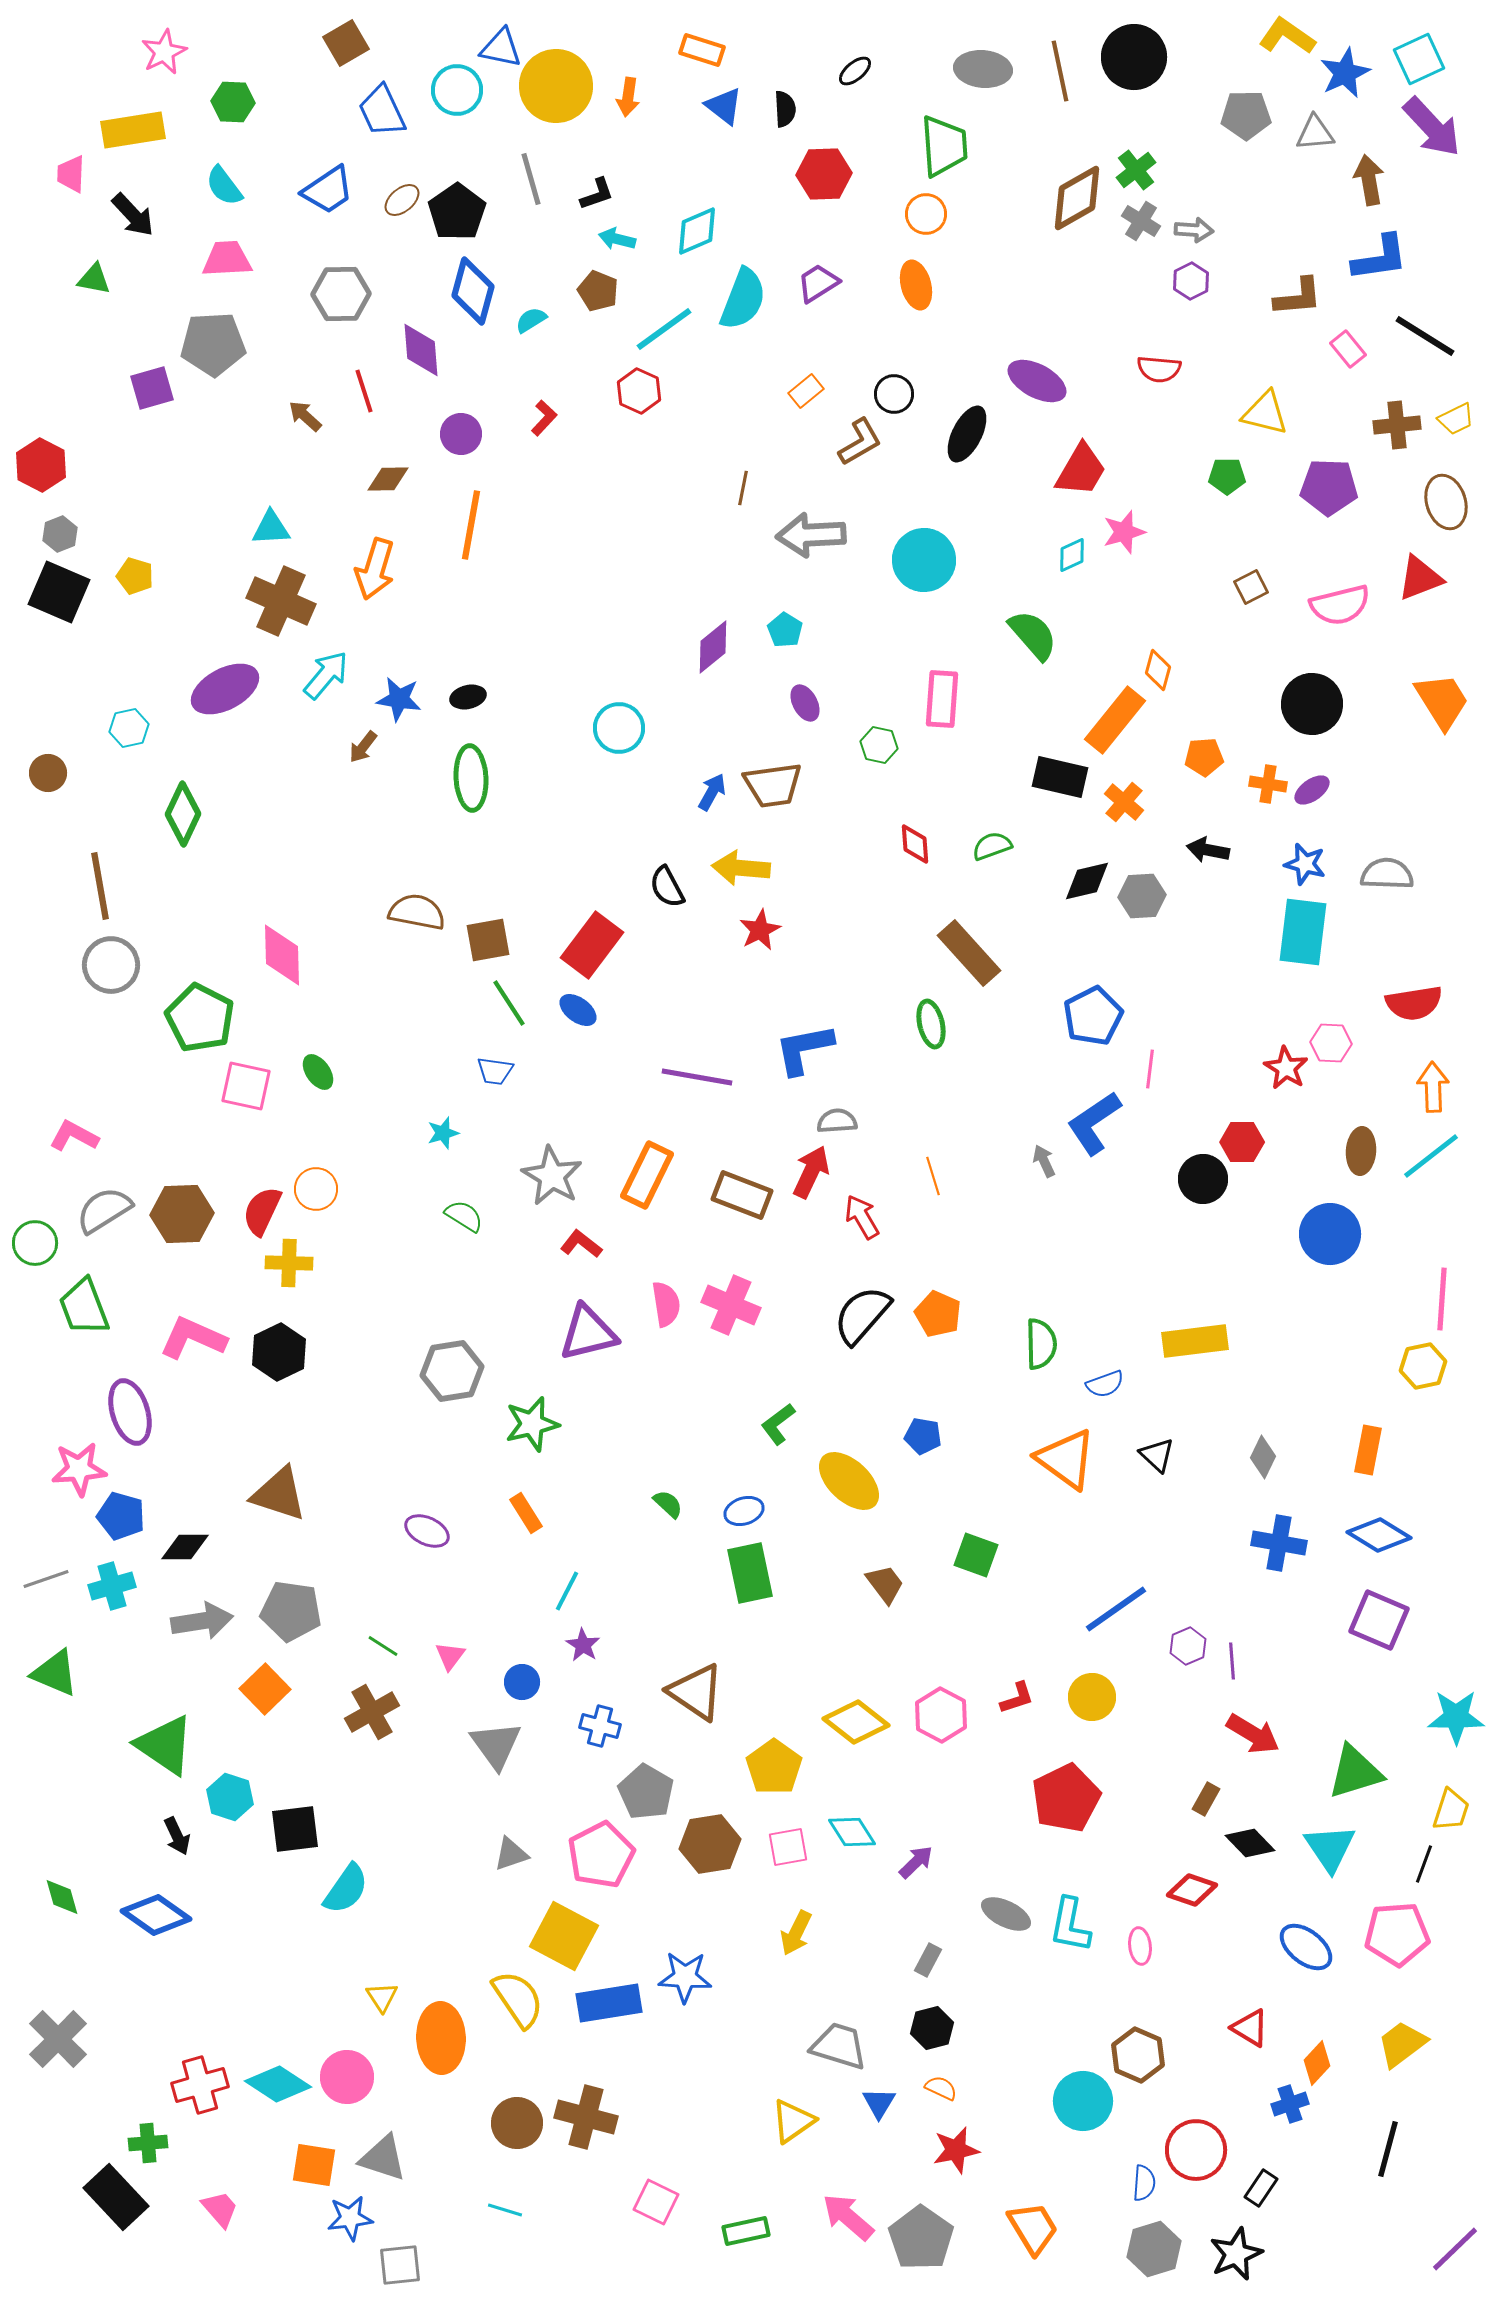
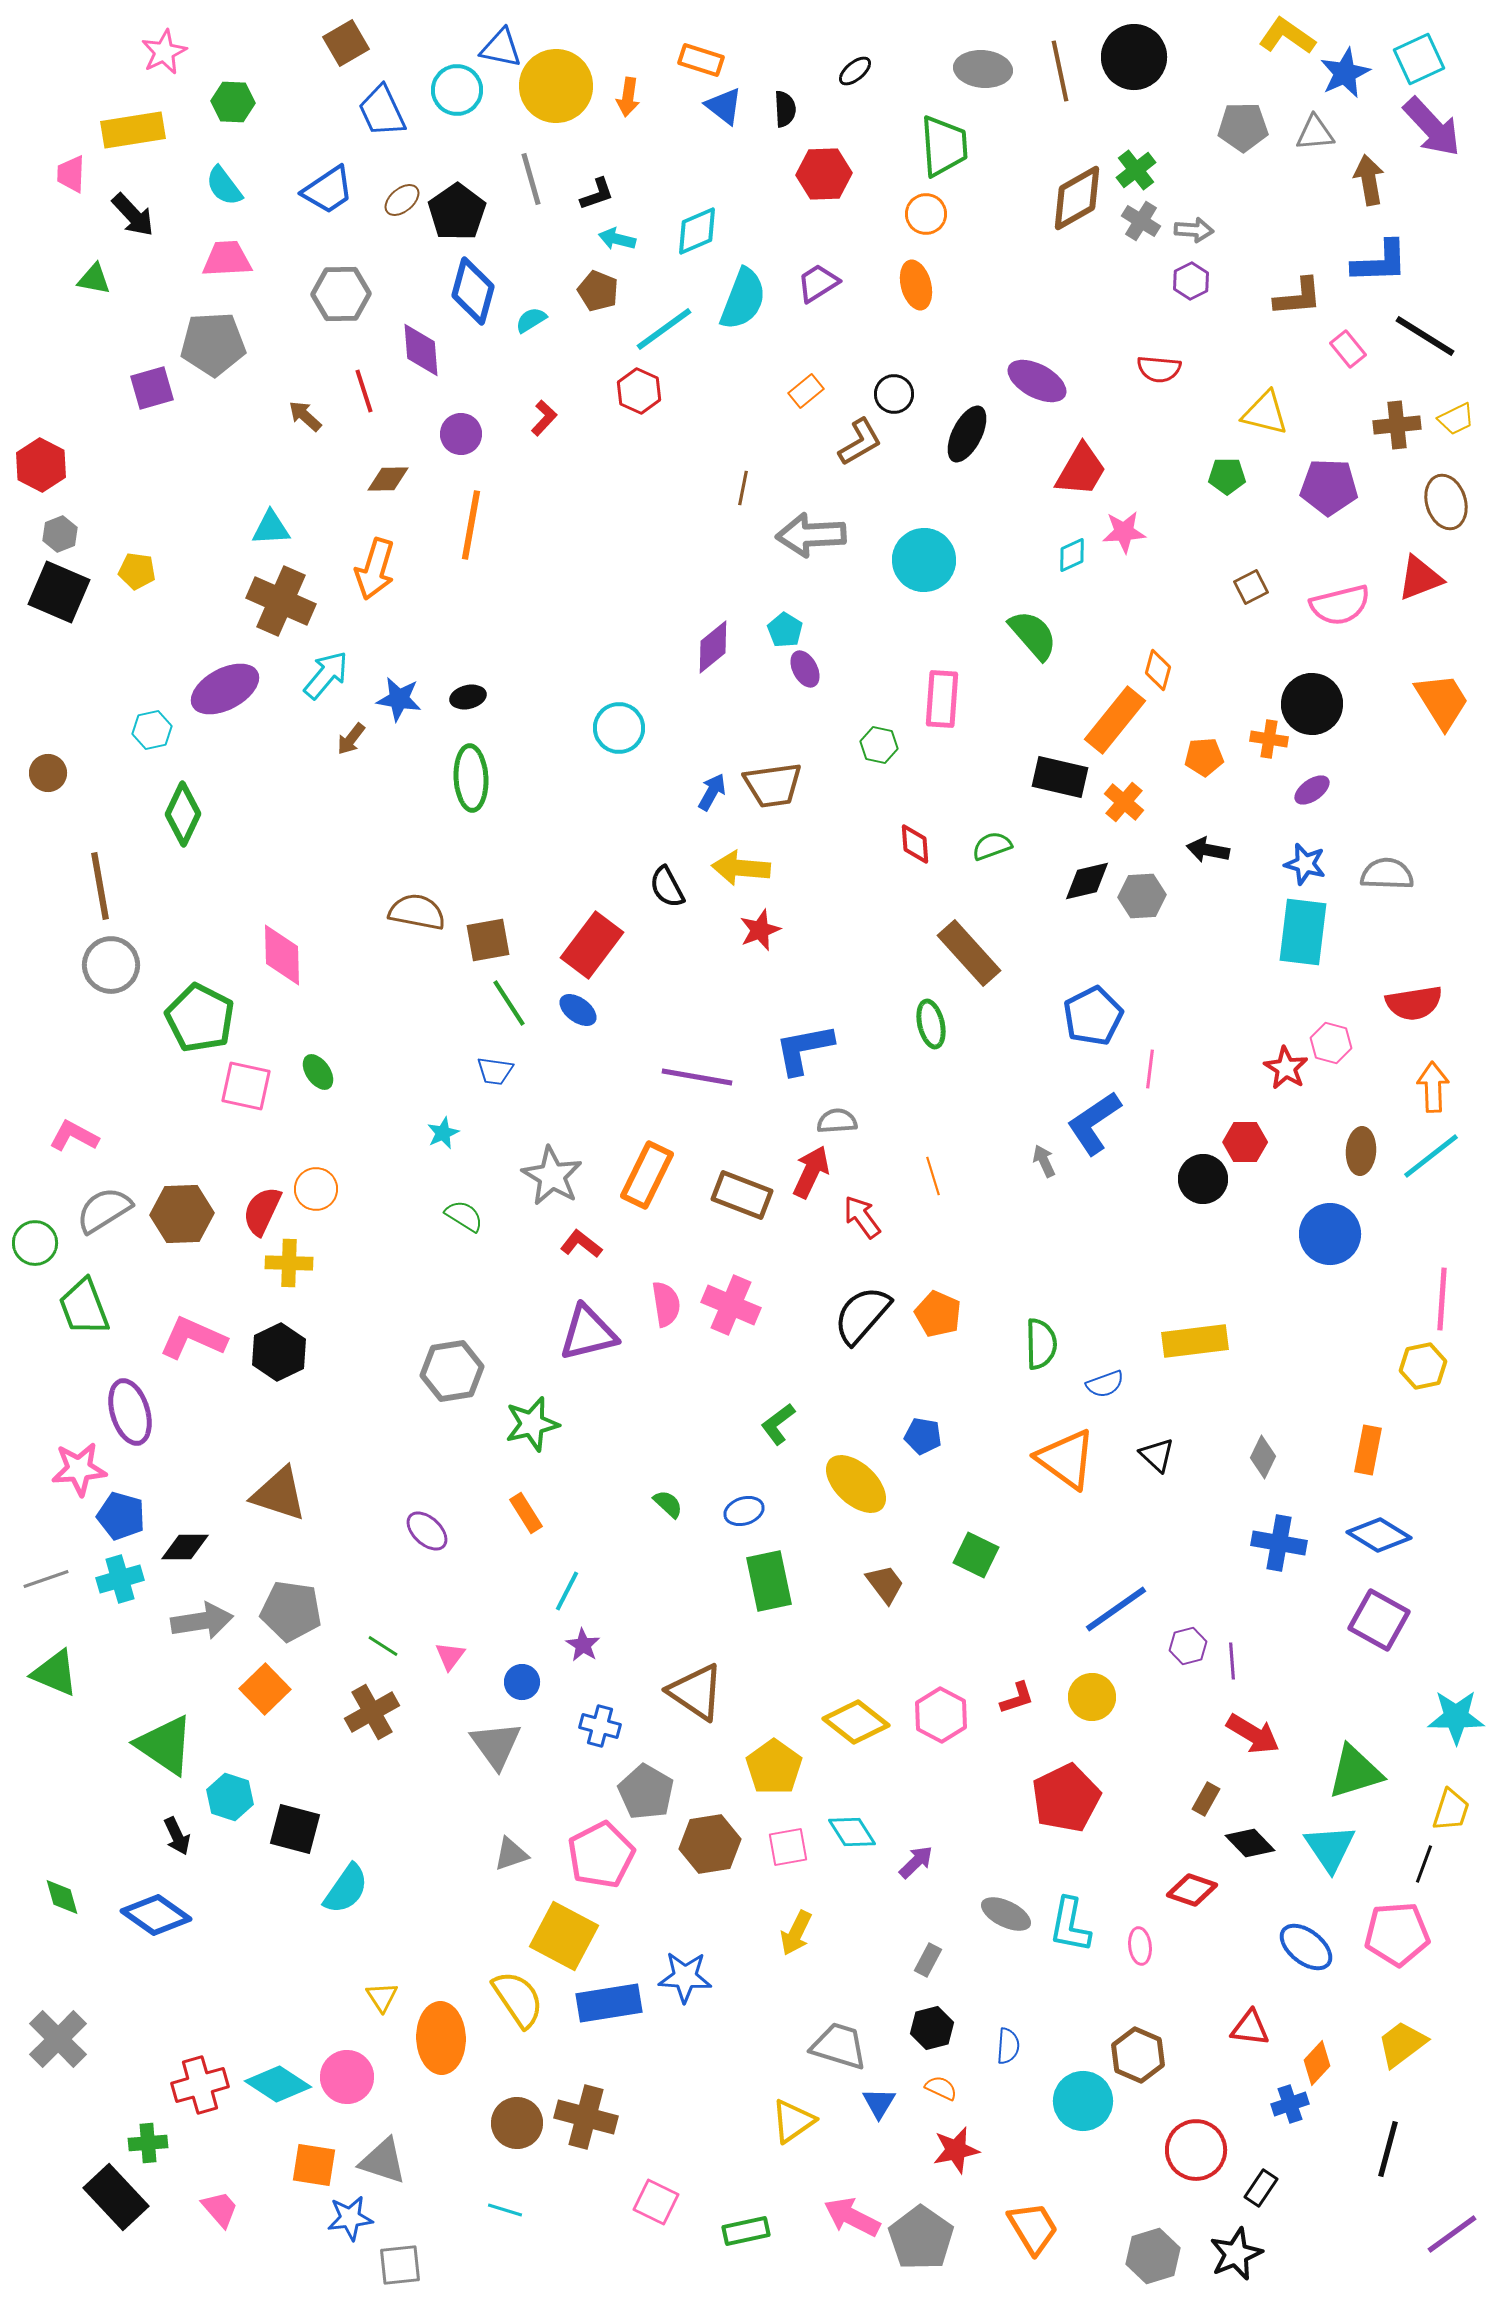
orange rectangle at (702, 50): moved 1 px left, 10 px down
gray pentagon at (1246, 115): moved 3 px left, 12 px down
blue L-shape at (1380, 258): moved 4 px down; rotated 6 degrees clockwise
pink star at (1124, 532): rotated 12 degrees clockwise
yellow pentagon at (135, 576): moved 2 px right, 5 px up; rotated 9 degrees counterclockwise
purple ellipse at (805, 703): moved 34 px up
cyan hexagon at (129, 728): moved 23 px right, 2 px down
brown arrow at (363, 747): moved 12 px left, 8 px up
orange cross at (1268, 784): moved 1 px right, 45 px up
red star at (760, 930): rotated 6 degrees clockwise
pink hexagon at (1331, 1043): rotated 12 degrees clockwise
cyan star at (443, 1133): rotated 8 degrees counterclockwise
red hexagon at (1242, 1142): moved 3 px right
red arrow at (862, 1217): rotated 6 degrees counterclockwise
yellow ellipse at (849, 1481): moved 7 px right, 3 px down
purple ellipse at (427, 1531): rotated 18 degrees clockwise
green square at (976, 1555): rotated 6 degrees clockwise
green rectangle at (750, 1573): moved 19 px right, 8 px down
cyan cross at (112, 1586): moved 8 px right, 7 px up
purple square at (1379, 1620): rotated 6 degrees clockwise
purple hexagon at (1188, 1646): rotated 9 degrees clockwise
black square at (295, 1829): rotated 22 degrees clockwise
red triangle at (1250, 2028): rotated 24 degrees counterclockwise
gray triangle at (383, 2158): moved 3 px down
blue semicircle at (1144, 2183): moved 136 px left, 137 px up
pink arrow at (848, 2217): moved 4 px right; rotated 14 degrees counterclockwise
gray hexagon at (1154, 2249): moved 1 px left, 7 px down
purple line at (1455, 2249): moved 3 px left, 15 px up; rotated 8 degrees clockwise
